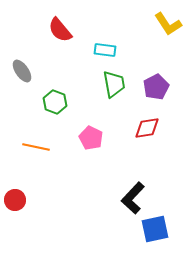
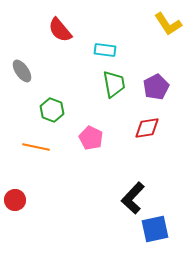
green hexagon: moved 3 px left, 8 px down
